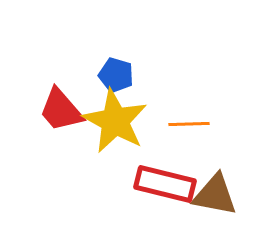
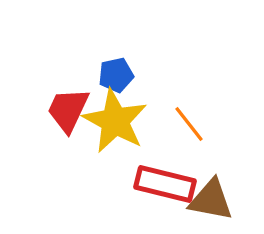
blue pentagon: rotated 28 degrees counterclockwise
red trapezoid: moved 7 px right; rotated 66 degrees clockwise
orange line: rotated 54 degrees clockwise
brown triangle: moved 4 px left, 5 px down
